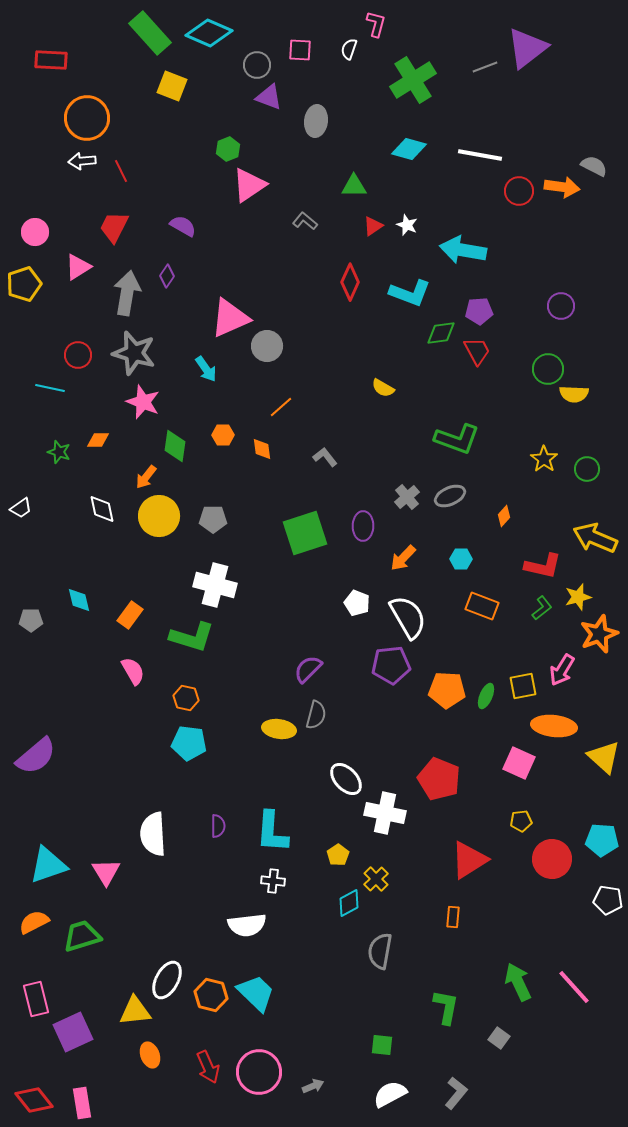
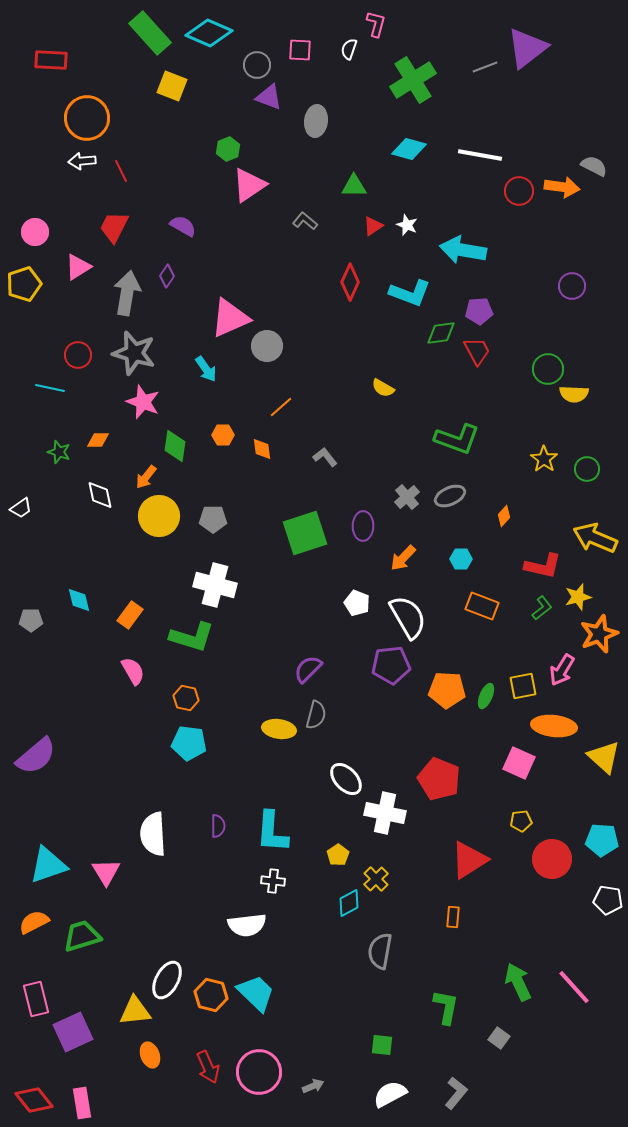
purple circle at (561, 306): moved 11 px right, 20 px up
white diamond at (102, 509): moved 2 px left, 14 px up
